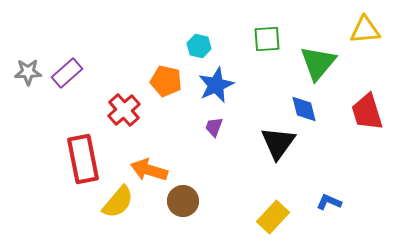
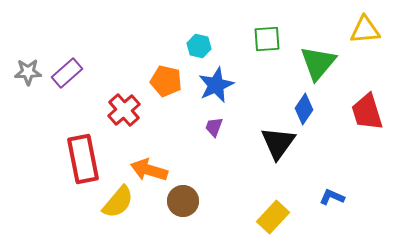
blue diamond: rotated 48 degrees clockwise
blue L-shape: moved 3 px right, 5 px up
